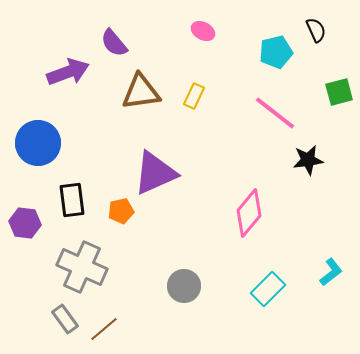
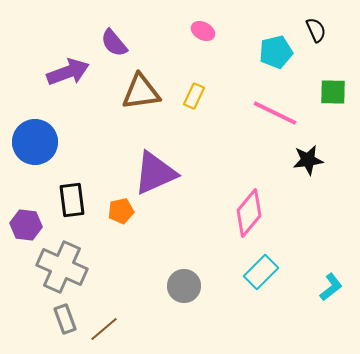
green square: moved 6 px left; rotated 16 degrees clockwise
pink line: rotated 12 degrees counterclockwise
blue circle: moved 3 px left, 1 px up
purple hexagon: moved 1 px right, 2 px down
gray cross: moved 20 px left
cyan L-shape: moved 15 px down
cyan rectangle: moved 7 px left, 17 px up
gray rectangle: rotated 16 degrees clockwise
